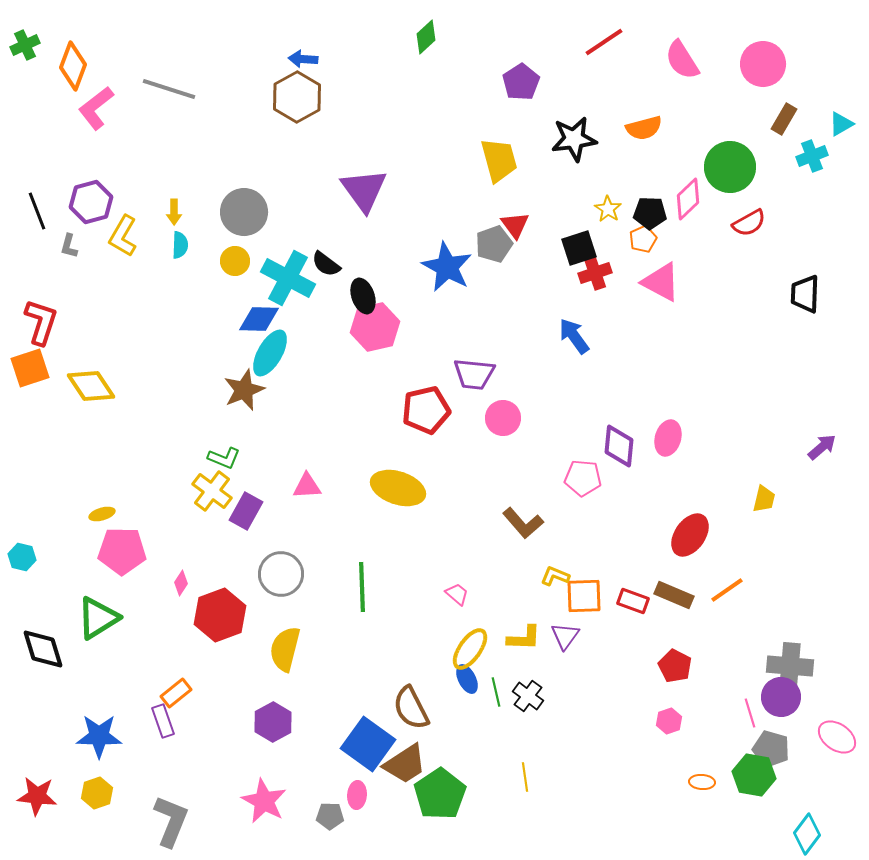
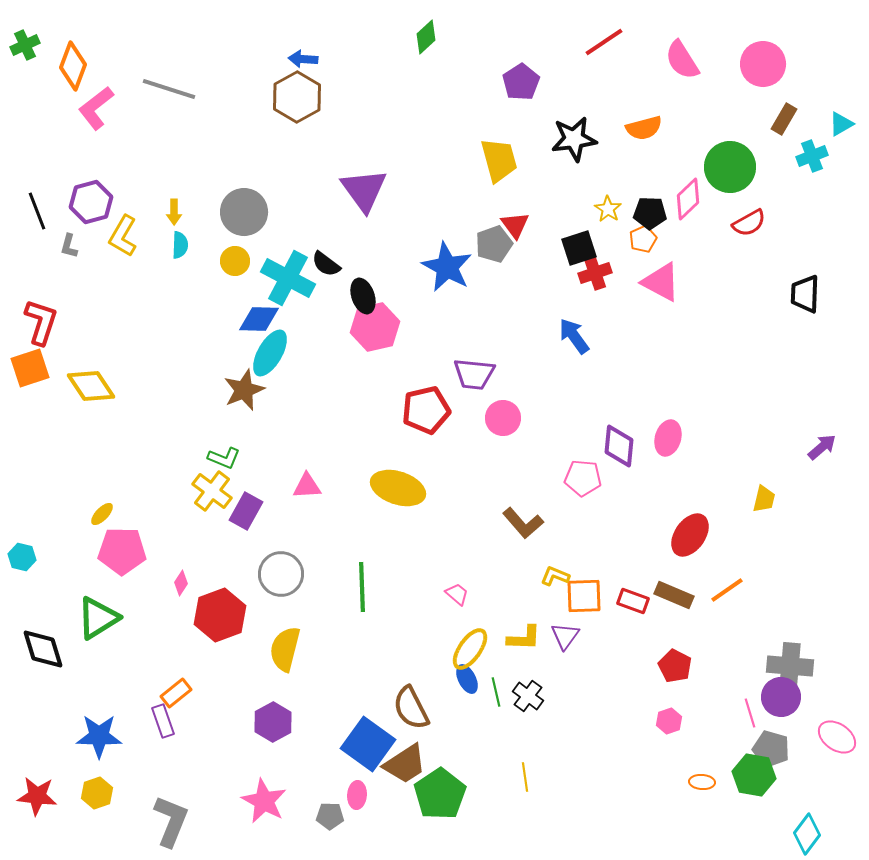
yellow ellipse at (102, 514): rotated 30 degrees counterclockwise
